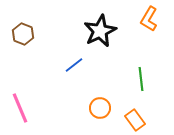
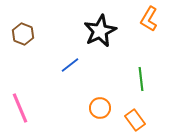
blue line: moved 4 px left
